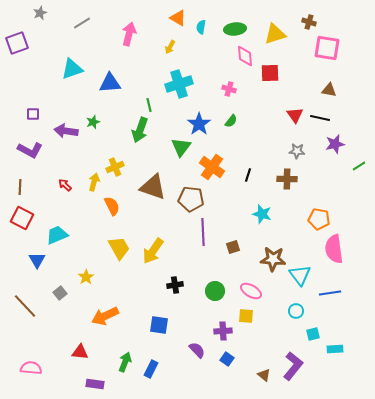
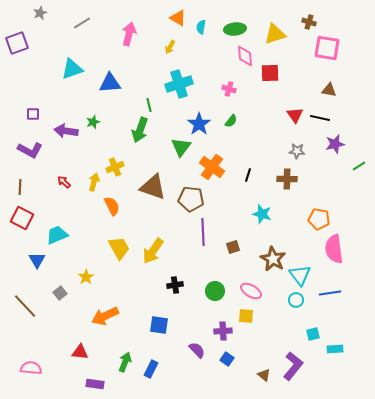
red arrow at (65, 185): moved 1 px left, 3 px up
brown star at (273, 259): rotated 25 degrees clockwise
cyan circle at (296, 311): moved 11 px up
